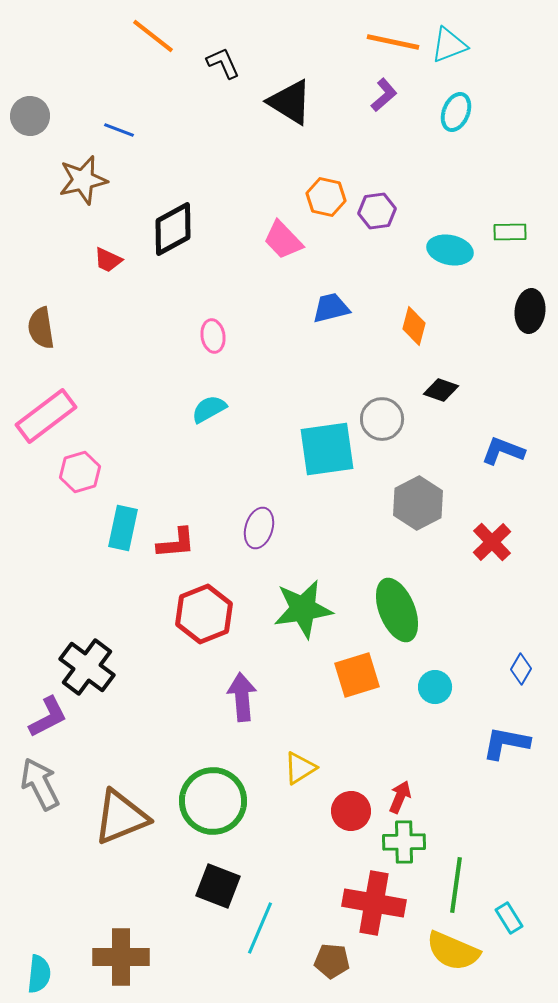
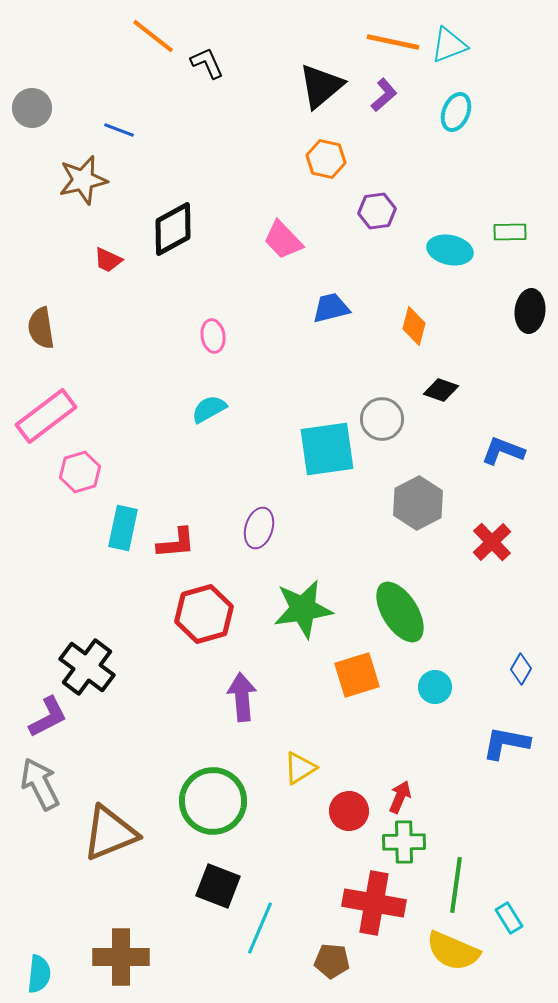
black L-shape at (223, 63): moved 16 px left
black triangle at (290, 102): moved 31 px right, 16 px up; rotated 48 degrees clockwise
gray circle at (30, 116): moved 2 px right, 8 px up
orange hexagon at (326, 197): moved 38 px up
green ellipse at (397, 610): moved 3 px right, 2 px down; rotated 10 degrees counterclockwise
red hexagon at (204, 614): rotated 6 degrees clockwise
red circle at (351, 811): moved 2 px left
brown triangle at (121, 817): moved 11 px left, 16 px down
